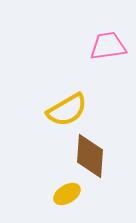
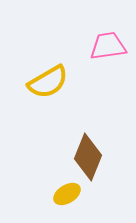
yellow semicircle: moved 19 px left, 28 px up
brown diamond: moved 2 px left, 1 px down; rotated 18 degrees clockwise
